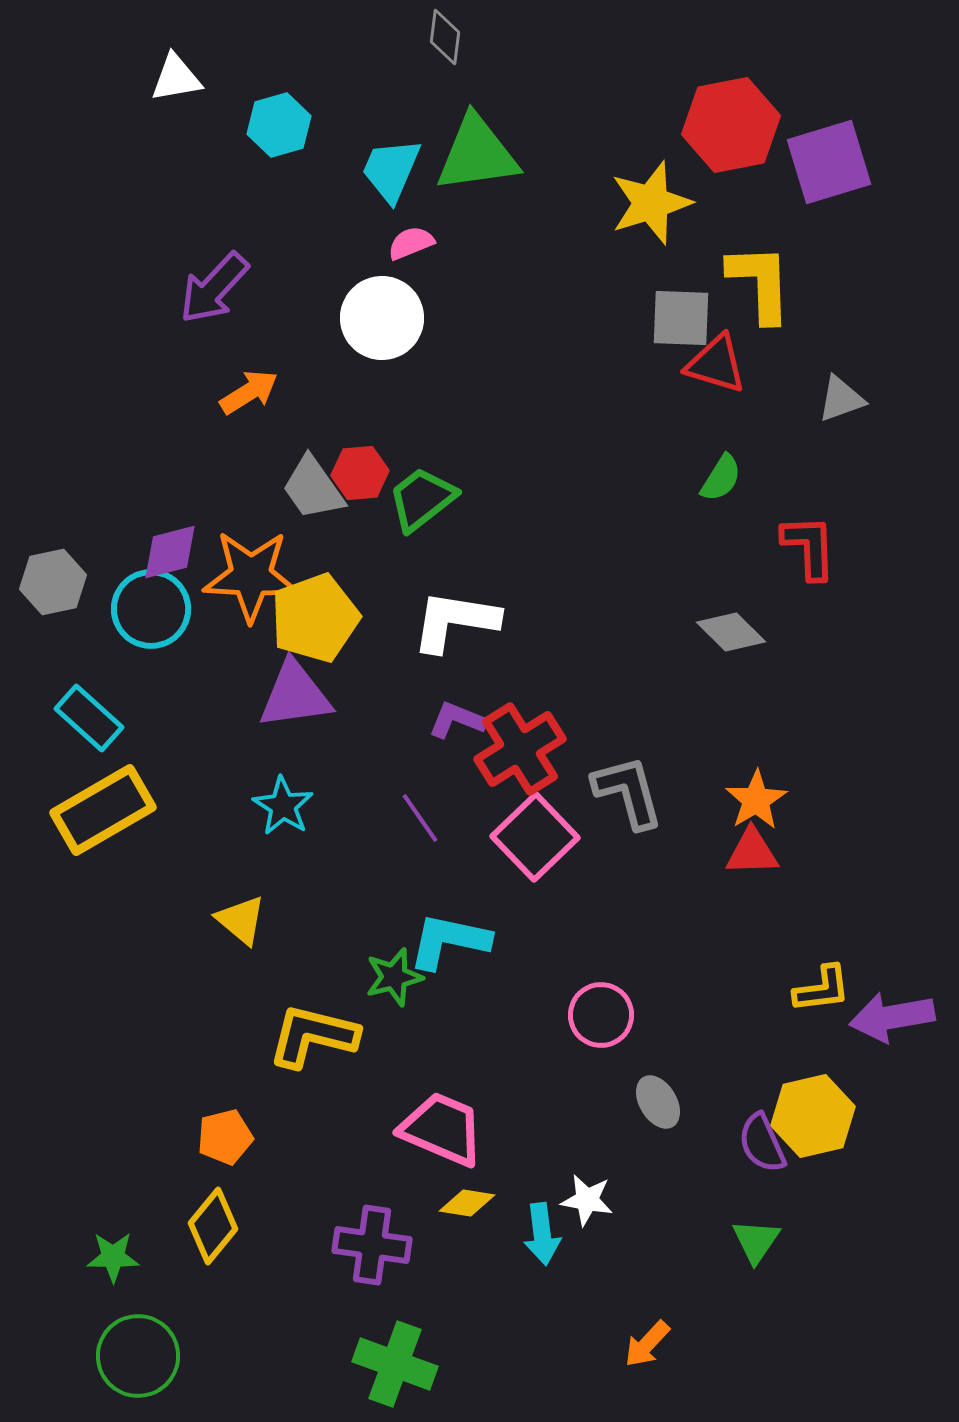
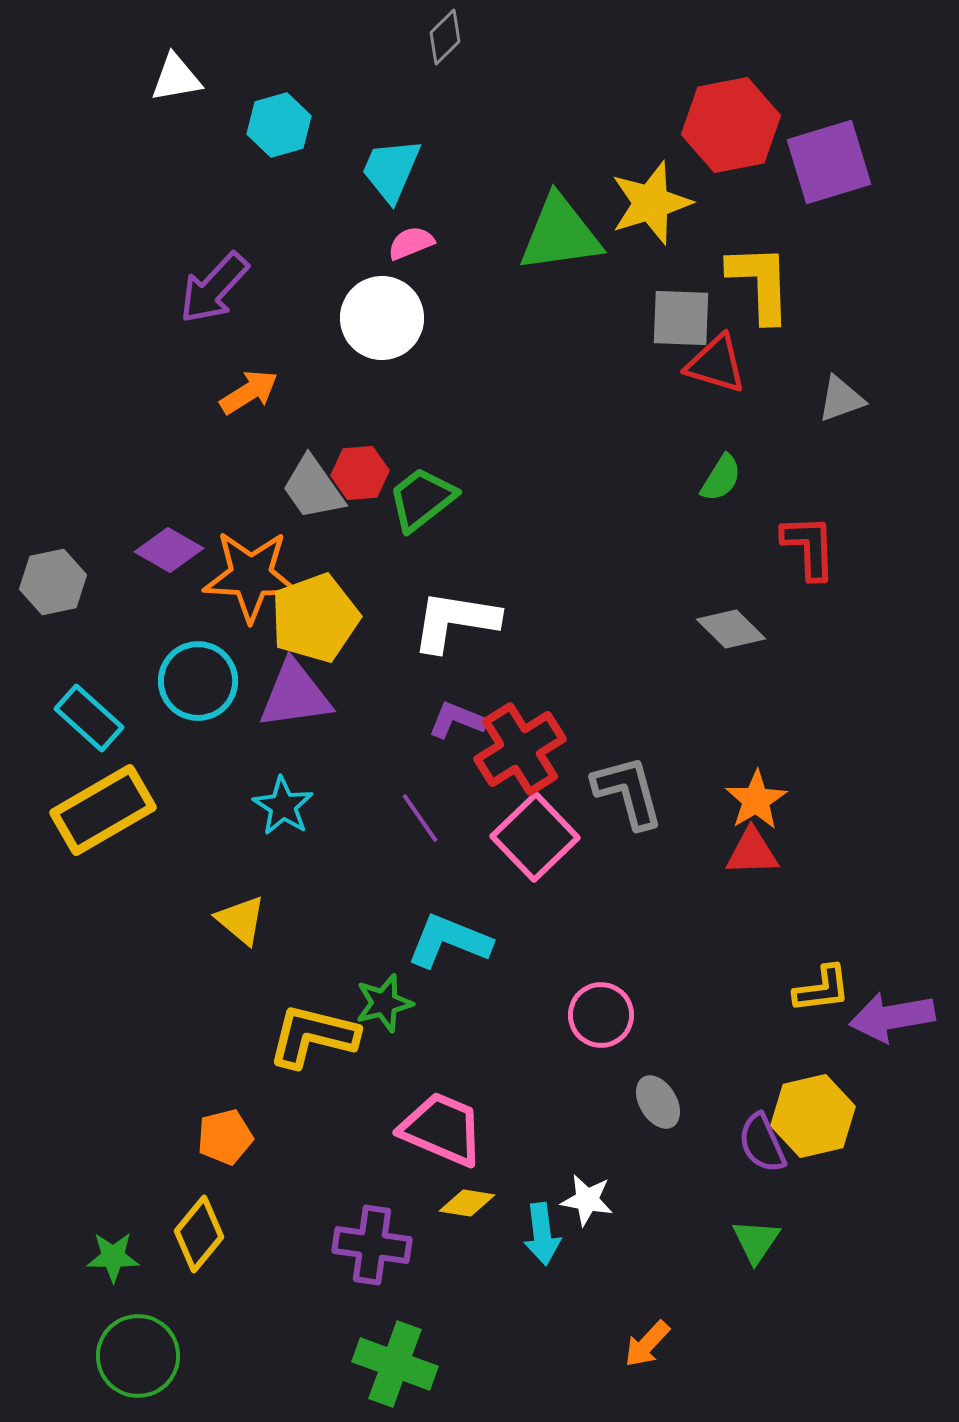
gray diamond at (445, 37): rotated 38 degrees clockwise
green triangle at (477, 154): moved 83 px right, 80 px down
purple diamond at (170, 552): moved 1 px left, 2 px up; rotated 44 degrees clockwise
cyan circle at (151, 609): moved 47 px right, 72 px down
gray diamond at (731, 632): moved 3 px up
cyan L-shape at (449, 941): rotated 10 degrees clockwise
green star at (394, 977): moved 10 px left, 26 px down
yellow diamond at (213, 1226): moved 14 px left, 8 px down
